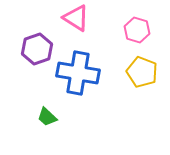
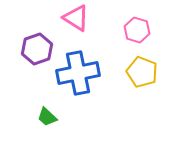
blue cross: rotated 21 degrees counterclockwise
